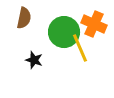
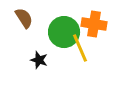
brown semicircle: rotated 45 degrees counterclockwise
orange cross: rotated 15 degrees counterclockwise
black star: moved 5 px right
